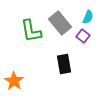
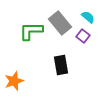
cyan semicircle: rotated 72 degrees counterclockwise
green L-shape: rotated 100 degrees clockwise
black rectangle: moved 3 px left, 1 px down
orange star: rotated 18 degrees clockwise
